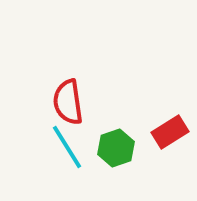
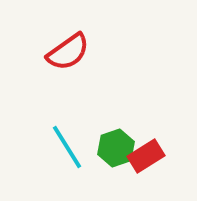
red semicircle: moved 50 px up; rotated 117 degrees counterclockwise
red rectangle: moved 24 px left, 24 px down
